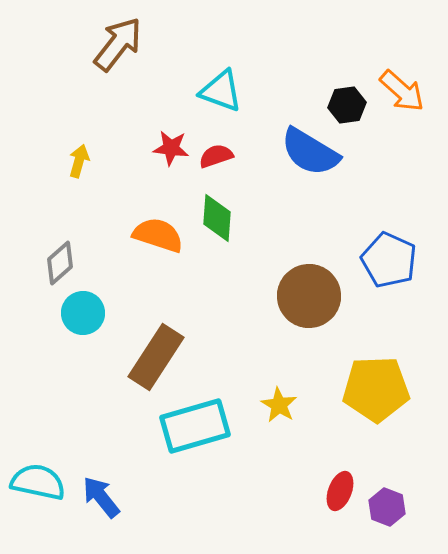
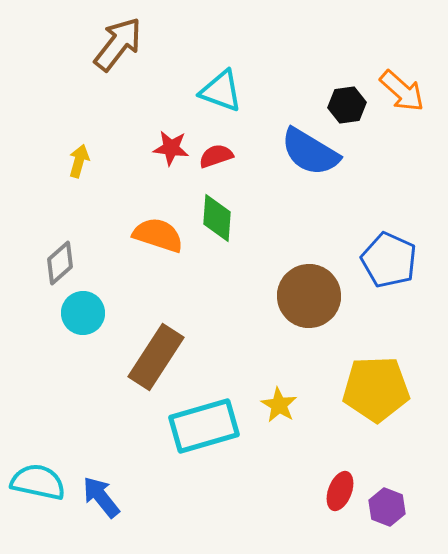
cyan rectangle: moved 9 px right
